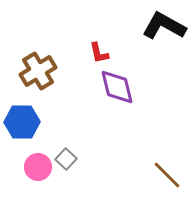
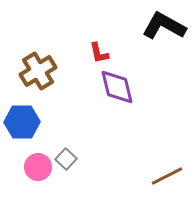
brown line: moved 1 px down; rotated 72 degrees counterclockwise
